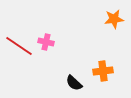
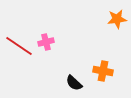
orange star: moved 3 px right
pink cross: rotated 28 degrees counterclockwise
orange cross: rotated 18 degrees clockwise
